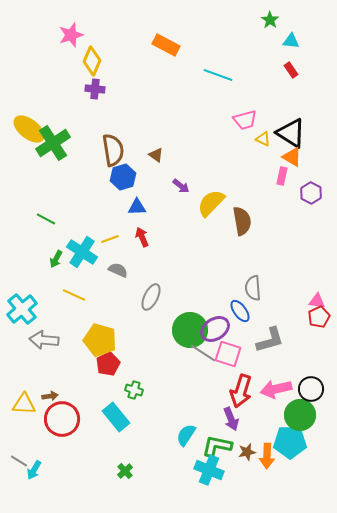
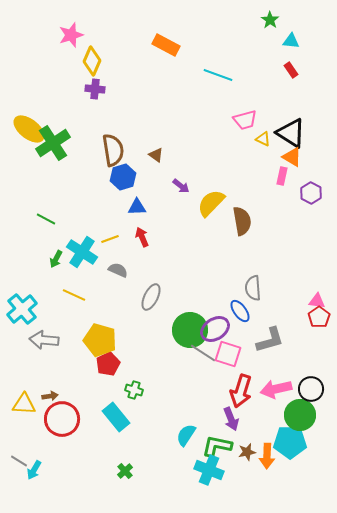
red pentagon at (319, 317): rotated 10 degrees counterclockwise
